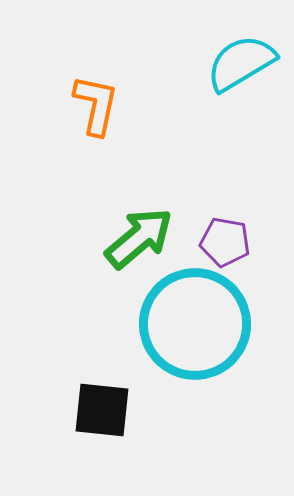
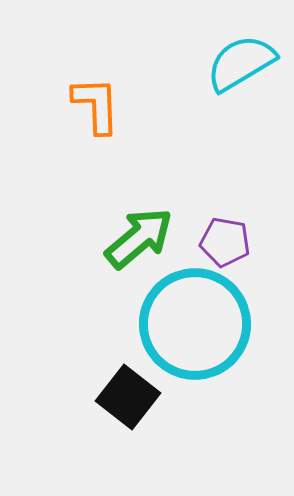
orange L-shape: rotated 14 degrees counterclockwise
black square: moved 26 px right, 13 px up; rotated 32 degrees clockwise
